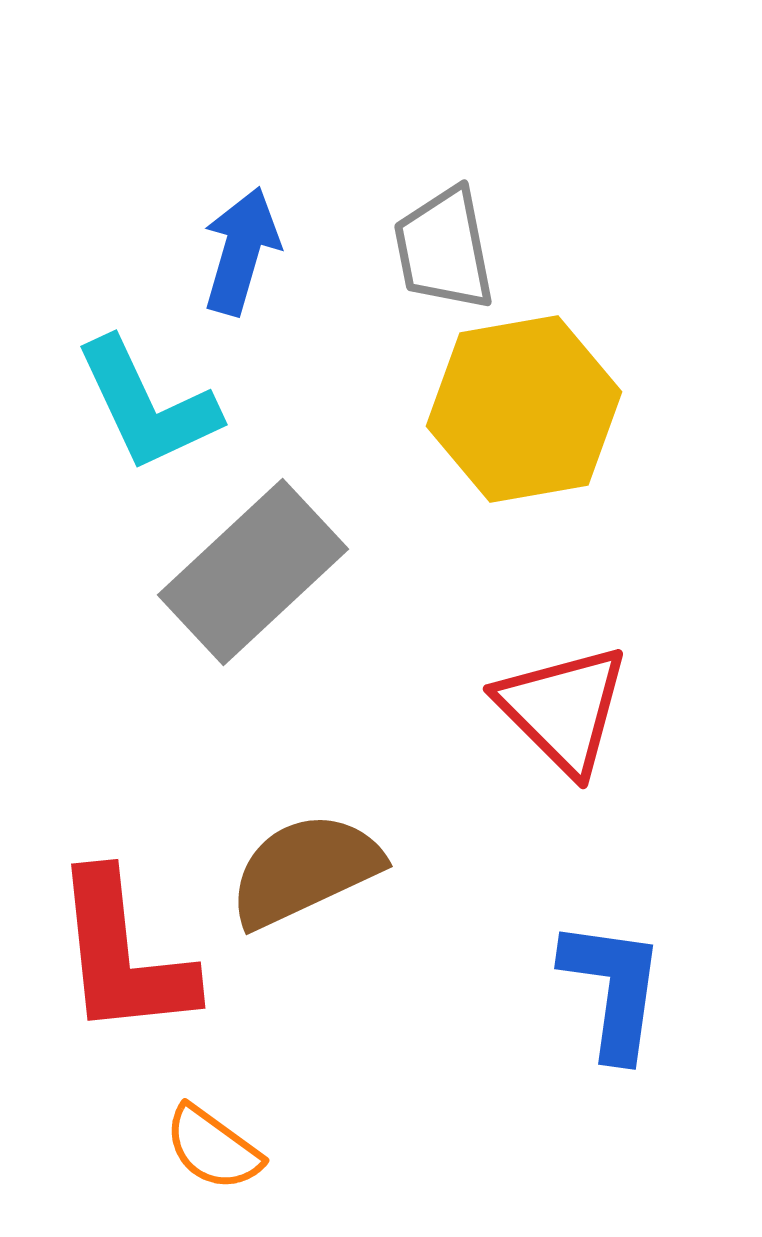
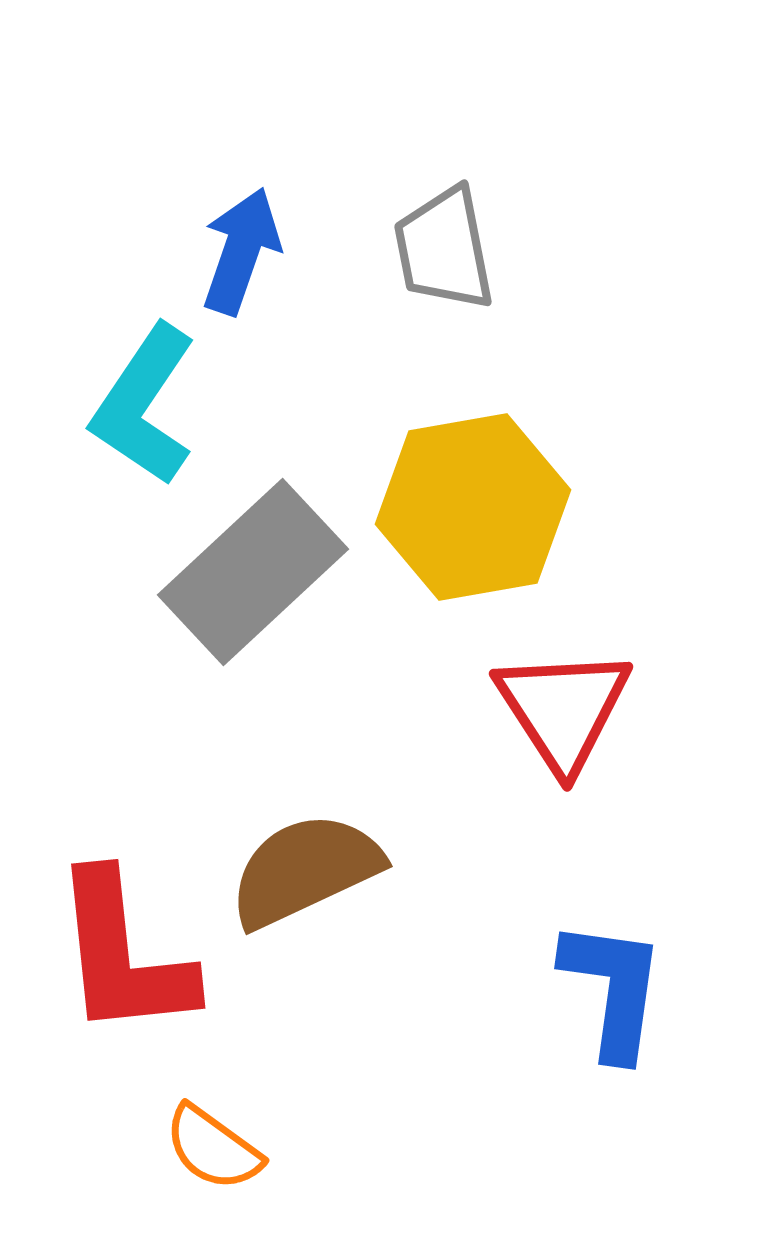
blue arrow: rotated 3 degrees clockwise
cyan L-shape: moved 3 px left; rotated 59 degrees clockwise
yellow hexagon: moved 51 px left, 98 px down
red triangle: rotated 12 degrees clockwise
